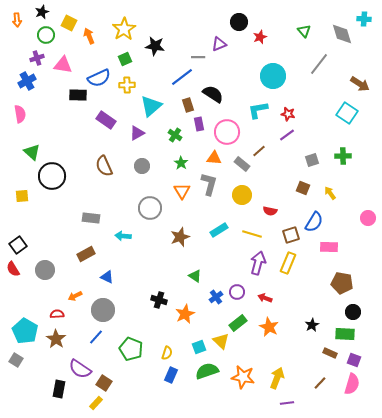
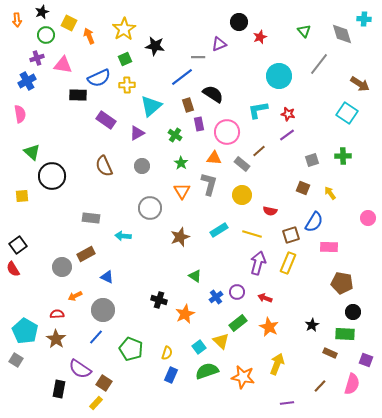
cyan circle at (273, 76): moved 6 px right
gray circle at (45, 270): moved 17 px right, 3 px up
cyan square at (199, 347): rotated 16 degrees counterclockwise
purple square at (354, 360): moved 12 px right
yellow arrow at (277, 378): moved 14 px up
brown line at (320, 383): moved 3 px down
